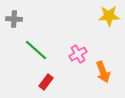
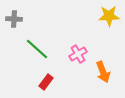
green line: moved 1 px right, 1 px up
